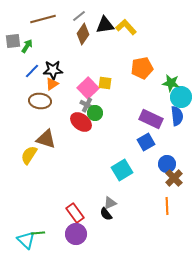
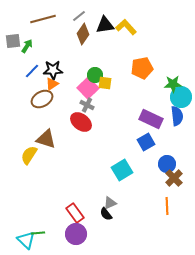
green star: moved 2 px right, 1 px down; rotated 12 degrees counterclockwise
brown ellipse: moved 2 px right, 2 px up; rotated 35 degrees counterclockwise
green circle: moved 38 px up
